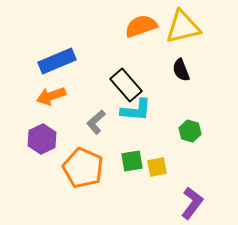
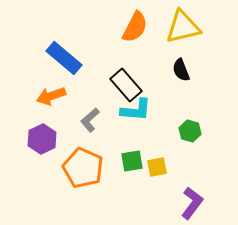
orange semicircle: moved 6 px left, 1 px down; rotated 136 degrees clockwise
blue rectangle: moved 7 px right, 3 px up; rotated 63 degrees clockwise
gray L-shape: moved 6 px left, 2 px up
